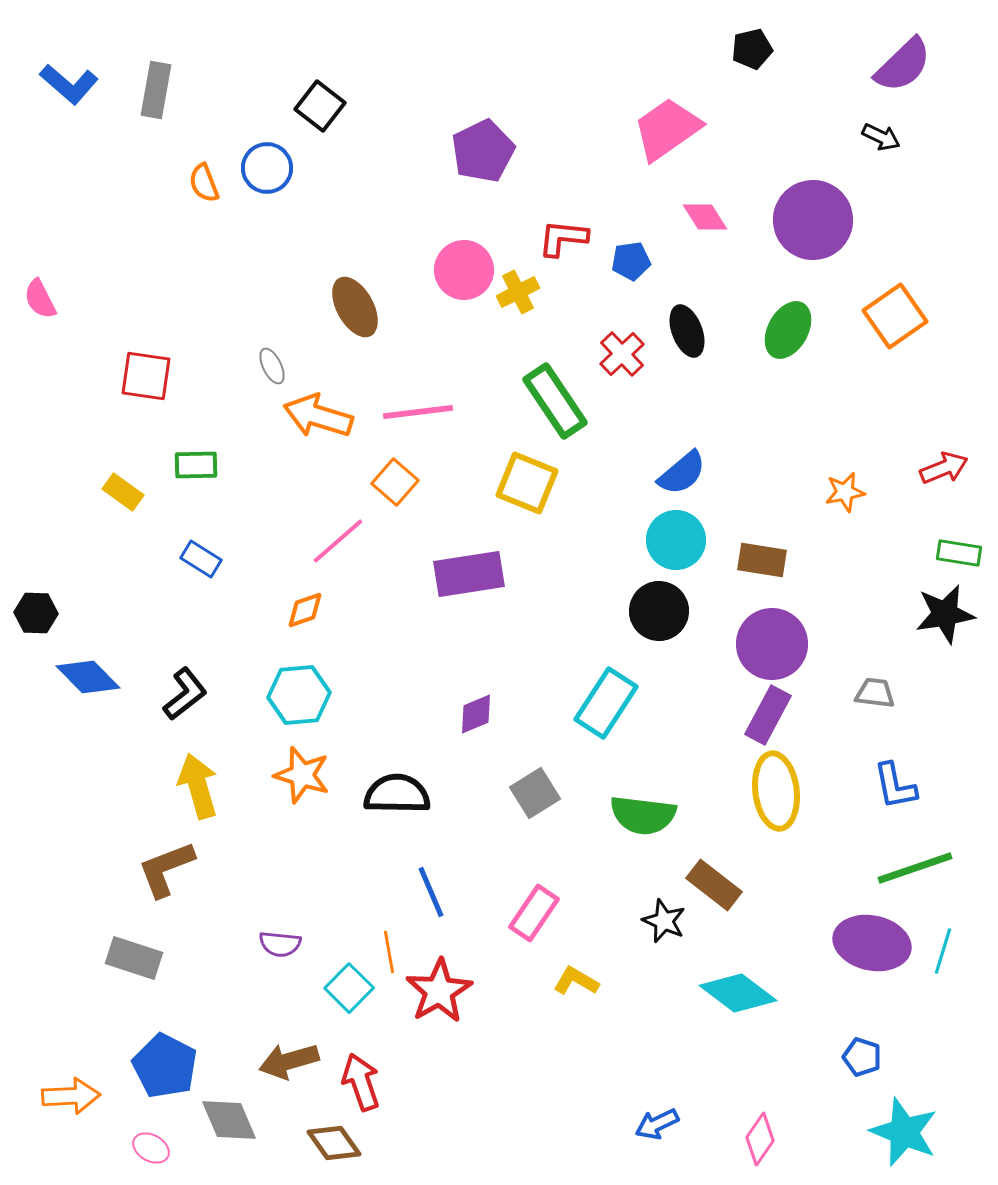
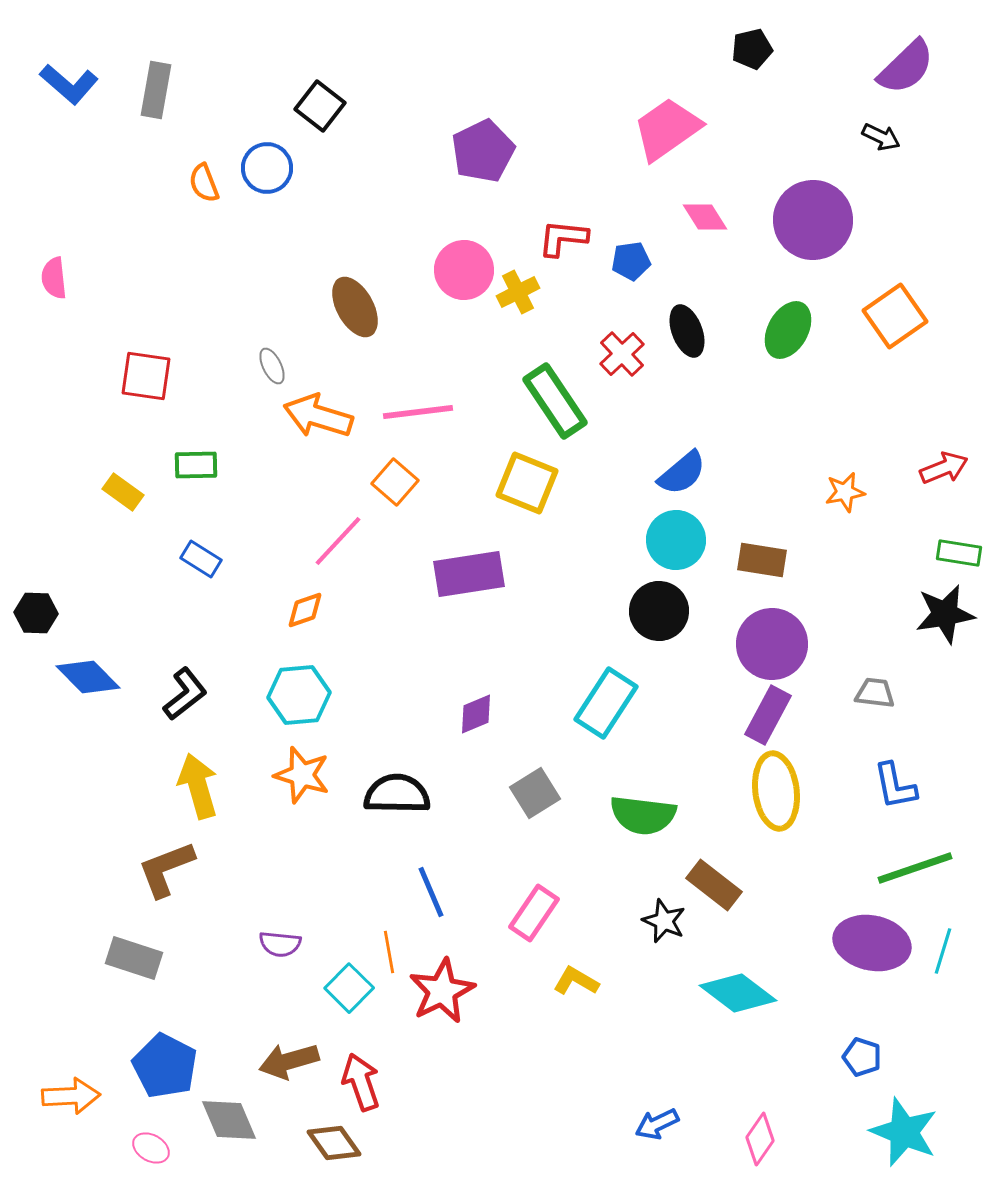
purple semicircle at (903, 65): moved 3 px right, 2 px down
pink semicircle at (40, 299): moved 14 px right, 21 px up; rotated 21 degrees clockwise
pink line at (338, 541): rotated 6 degrees counterclockwise
red star at (439, 991): moved 3 px right; rotated 4 degrees clockwise
